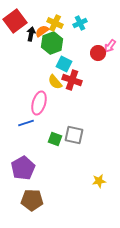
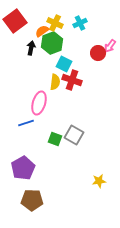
black arrow: moved 14 px down
yellow semicircle: rotated 133 degrees counterclockwise
gray square: rotated 18 degrees clockwise
